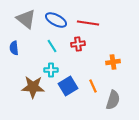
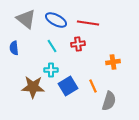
gray semicircle: moved 4 px left, 1 px down
